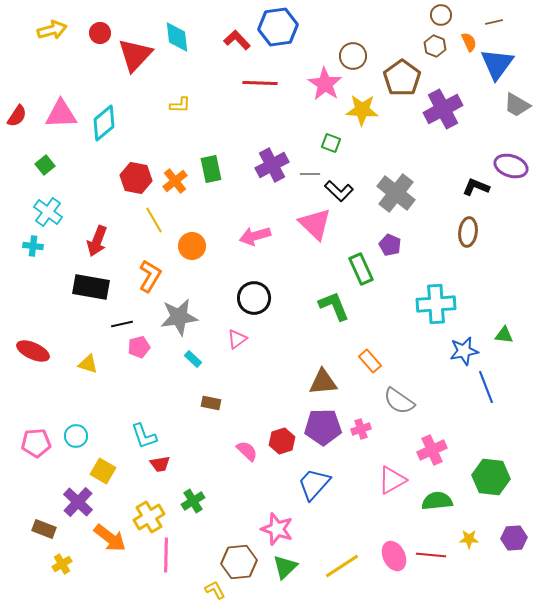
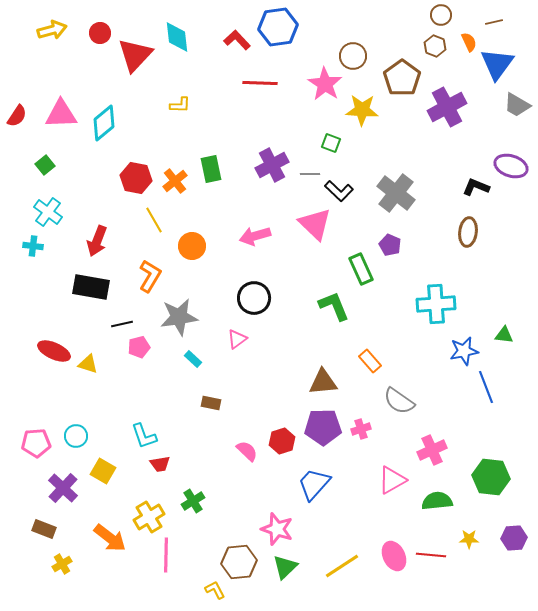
purple cross at (443, 109): moved 4 px right, 2 px up
red ellipse at (33, 351): moved 21 px right
purple cross at (78, 502): moved 15 px left, 14 px up
